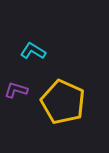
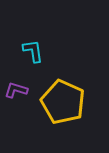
cyan L-shape: rotated 50 degrees clockwise
